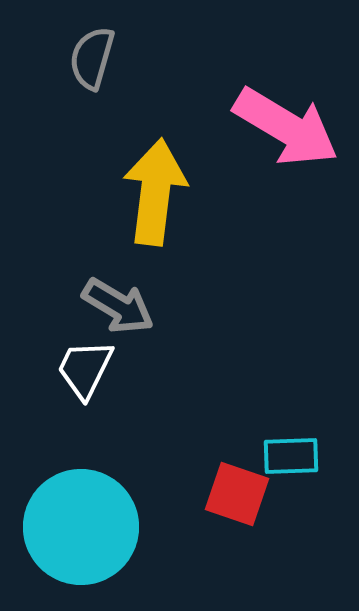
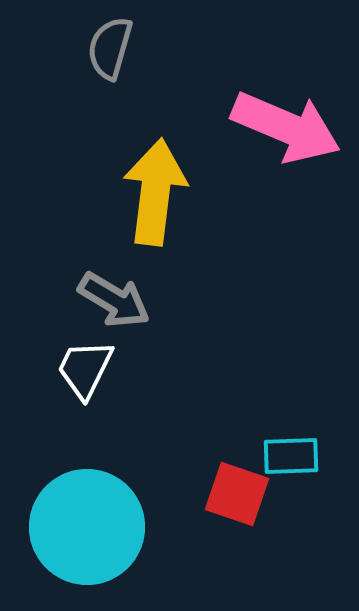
gray semicircle: moved 18 px right, 10 px up
pink arrow: rotated 8 degrees counterclockwise
gray arrow: moved 4 px left, 6 px up
cyan circle: moved 6 px right
